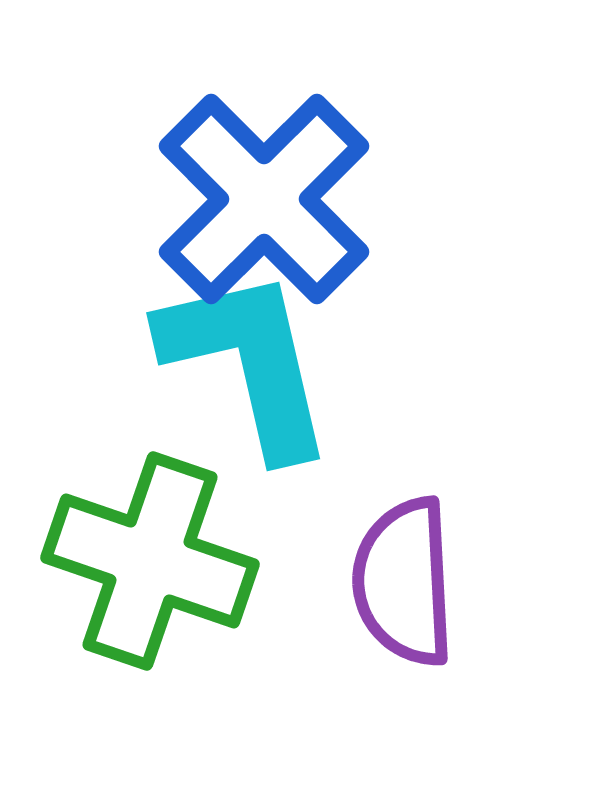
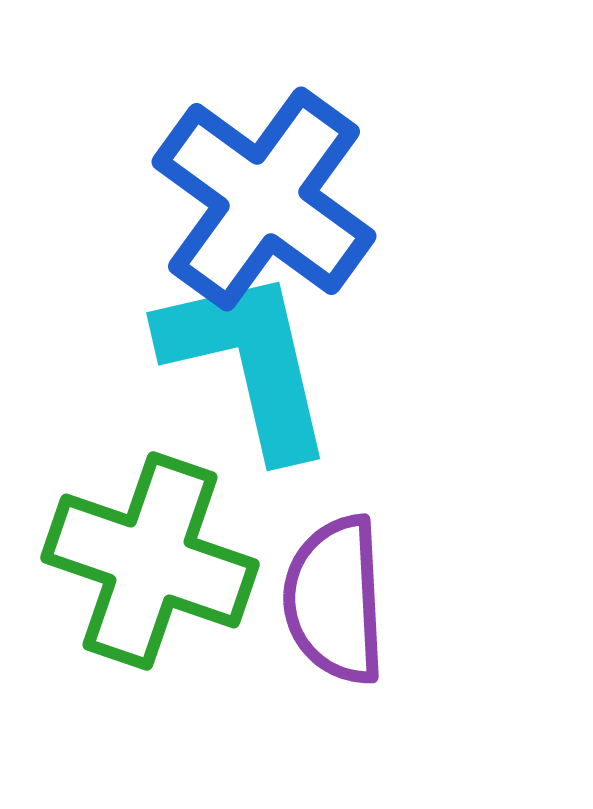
blue cross: rotated 9 degrees counterclockwise
purple semicircle: moved 69 px left, 18 px down
